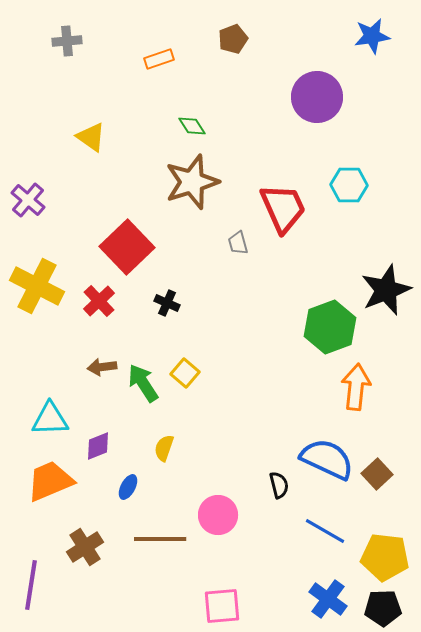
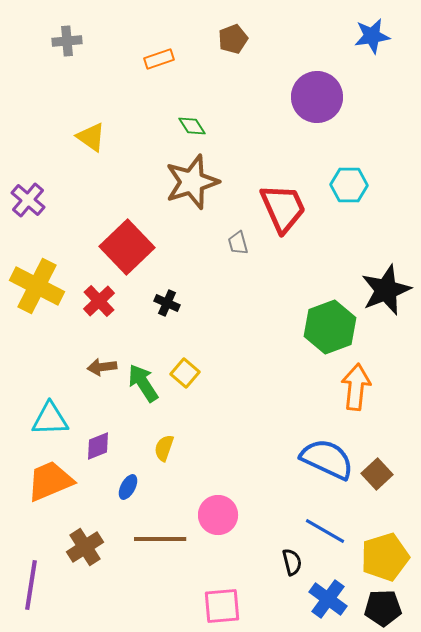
black semicircle: moved 13 px right, 77 px down
yellow pentagon: rotated 24 degrees counterclockwise
